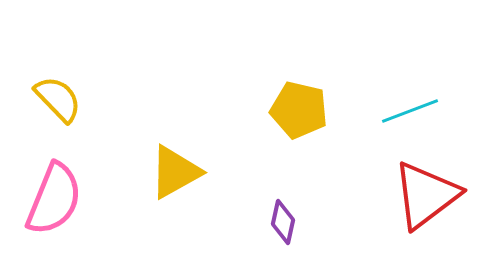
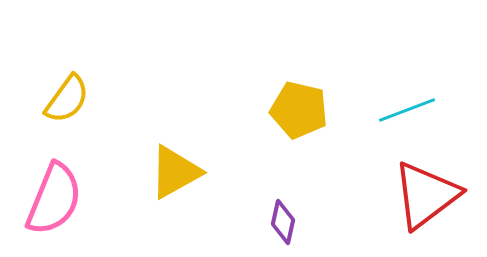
yellow semicircle: moved 9 px right; rotated 80 degrees clockwise
cyan line: moved 3 px left, 1 px up
